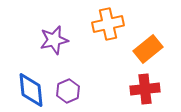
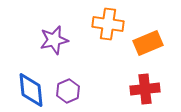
orange cross: rotated 20 degrees clockwise
orange rectangle: moved 6 px up; rotated 16 degrees clockwise
